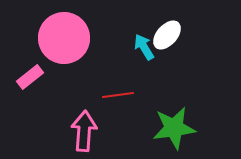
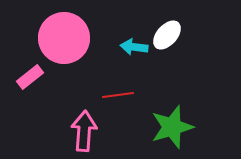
cyan arrow: moved 10 px left; rotated 52 degrees counterclockwise
green star: moved 2 px left, 1 px up; rotated 9 degrees counterclockwise
